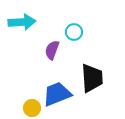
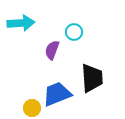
cyan arrow: moved 1 px left, 1 px down
